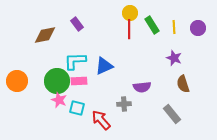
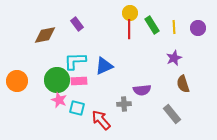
purple star: rotated 28 degrees clockwise
green circle: moved 1 px up
purple semicircle: moved 3 px down
